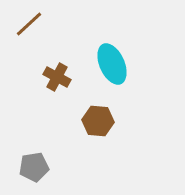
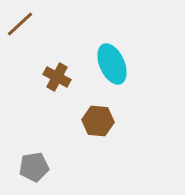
brown line: moved 9 px left
